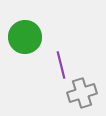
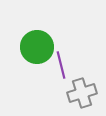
green circle: moved 12 px right, 10 px down
